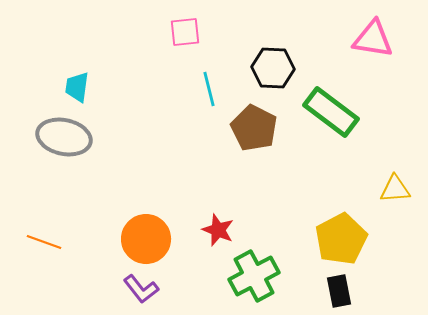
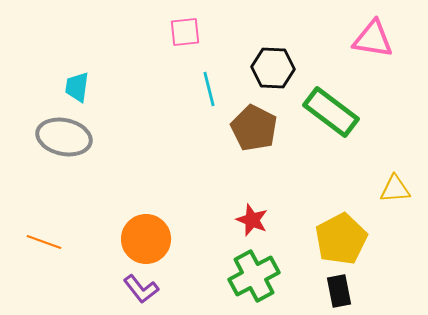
red star: moved 34 px right, 10 px up
